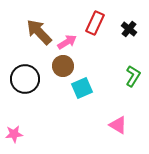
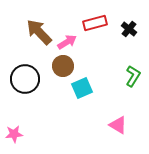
red rectangle: rotated 50 degrees clockwise
